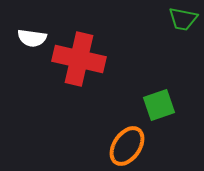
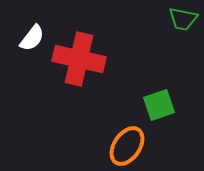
white semicircle: rotated 60 degrees counterclockwise
